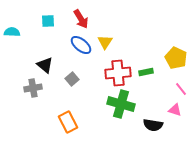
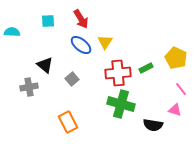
green rectangle: moved 4 px up; rotated 16 degrees counterclockwise
gray cross: moved 4 px left, 1 px up
